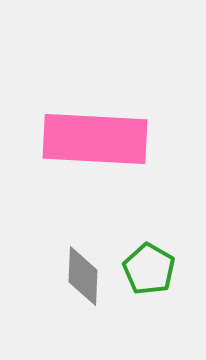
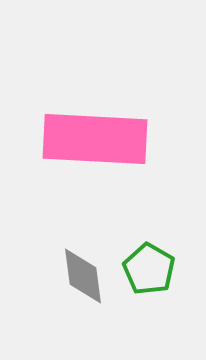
gray diamond: rotated 10 degrees counterclockwise
